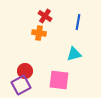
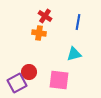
red circle: moved 4 px right, 1 px down
purple square: moved 4 px left, 2 px up
